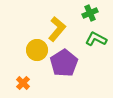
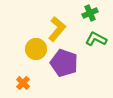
yellow circle: moved 1 px left, 1 px up
purple pentagon: rotated 20 degrees counterclockwise
